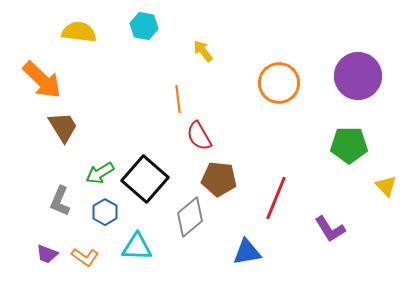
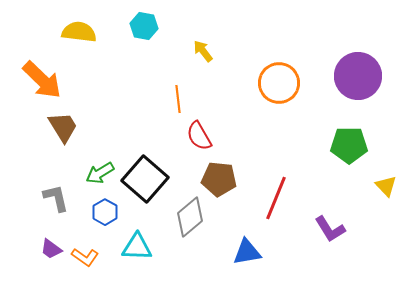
gray L-shape: moved 4 px left, 3 px up; rotated 144 degrees clockwise
purple trapezoid: moved 4 px right, 5 px up; rotated 15 degrees clockwise
